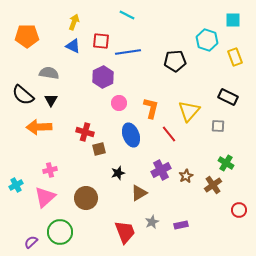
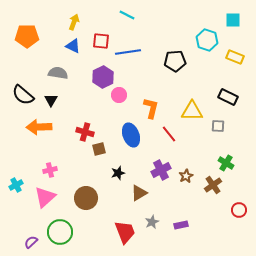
yellow rectangle: rotated 48 degrees counterclockwise
gray semicircle: moved 9 px right
pink circle: moved 8 px up
yellow triangle: moved 3 px right; rotated 50 degrees clockwise
